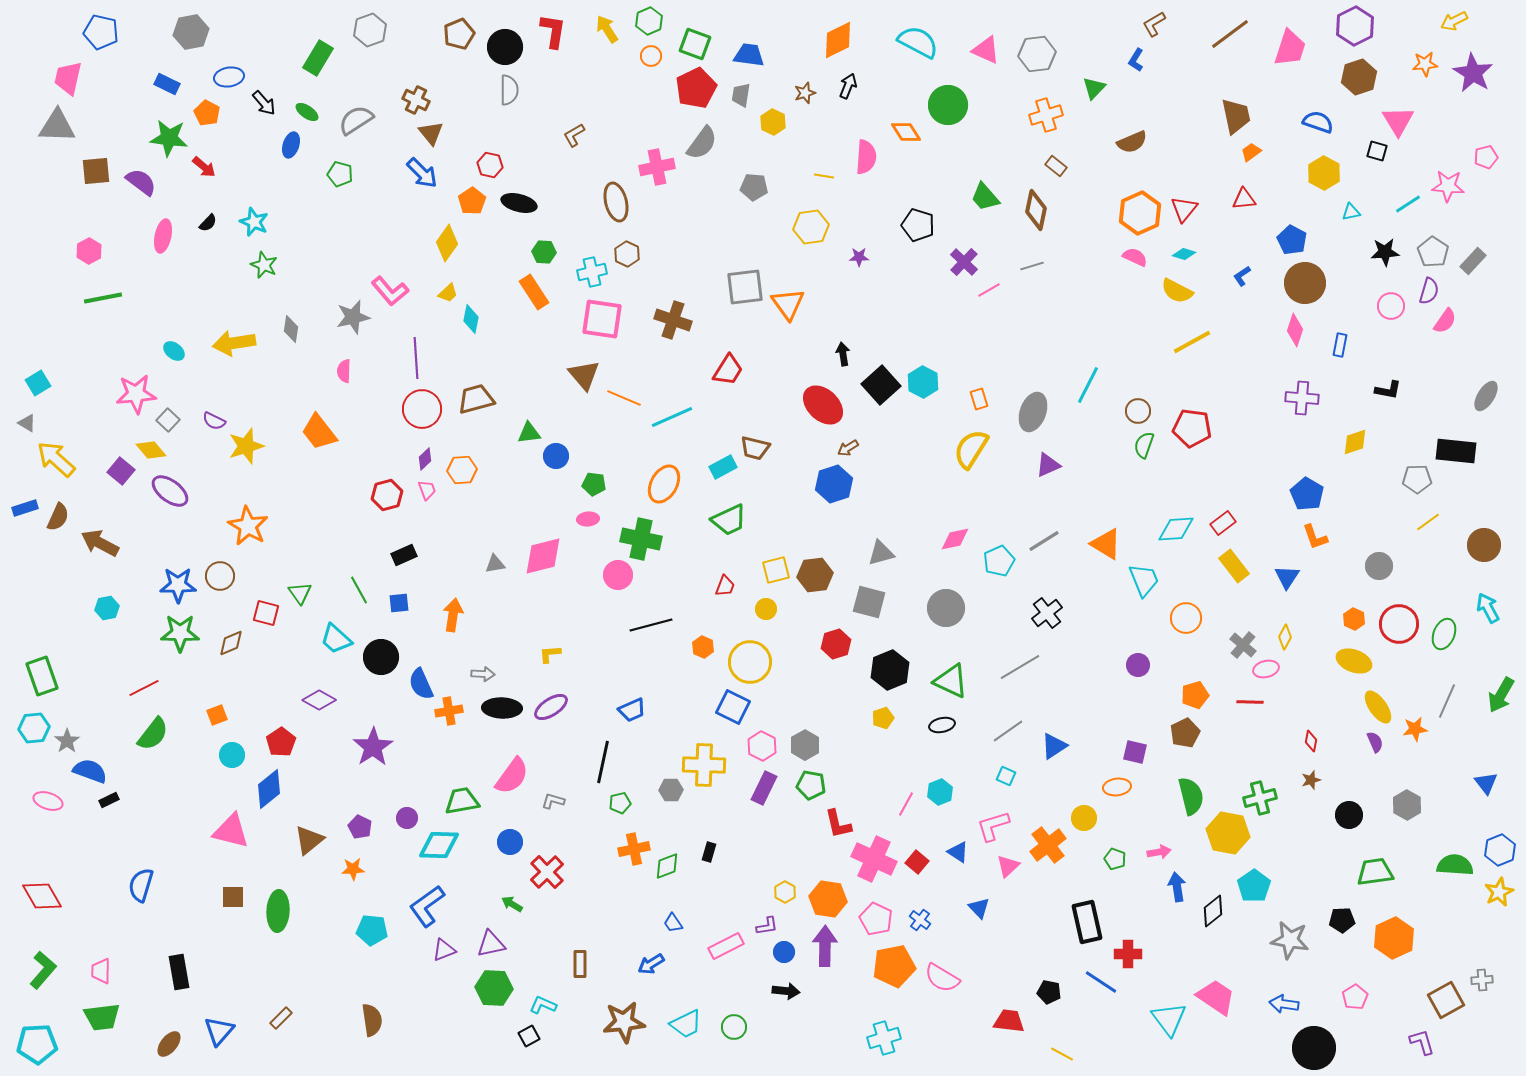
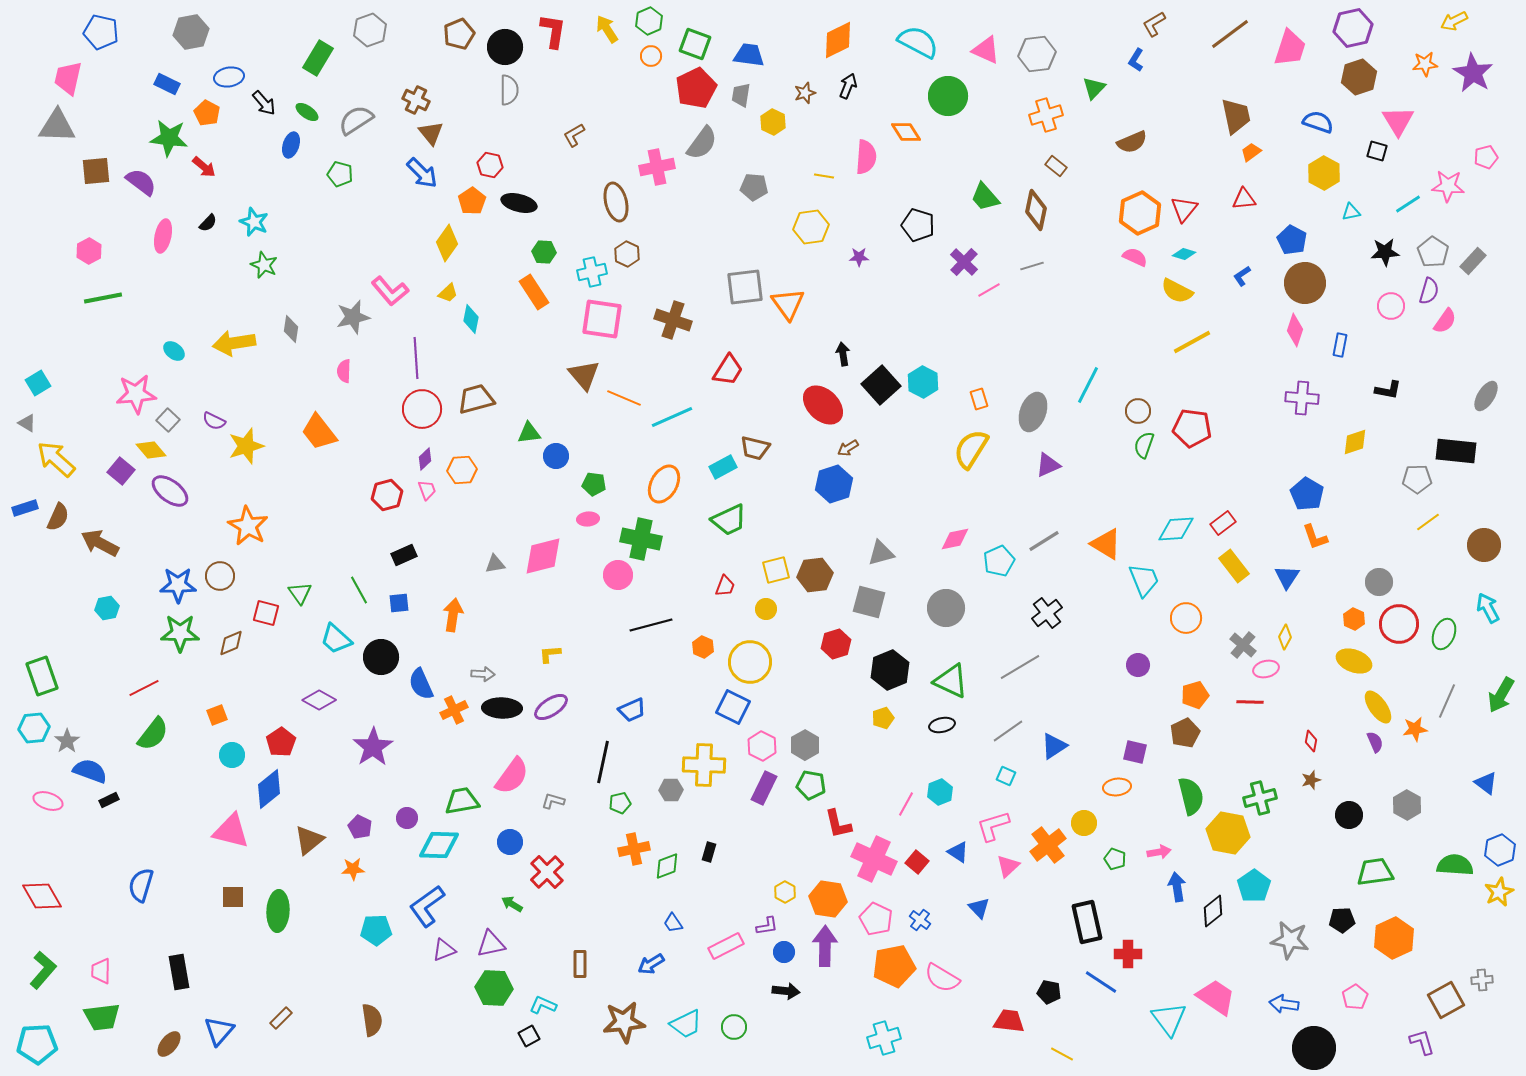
purple hexagon at (1355, 26): moved 2 px left, 2 px down; rotated 15 degrees clockwise
green circle at (948, 105): moved 9 px up
gray circle at (1379, 566): moved 16 px down
orange cross at (449, 711): moved 5 px right, 1 px up; rotated 16 degrees counterclockwise
blue triangle at (1486, 783): rotated 15 degrees counterclockwise
yellow circle at (1084, 818): moved 5 px down
cyan pentagon at (372, 930): moved 4 px right; rotated 8 degrees counterclockwise
